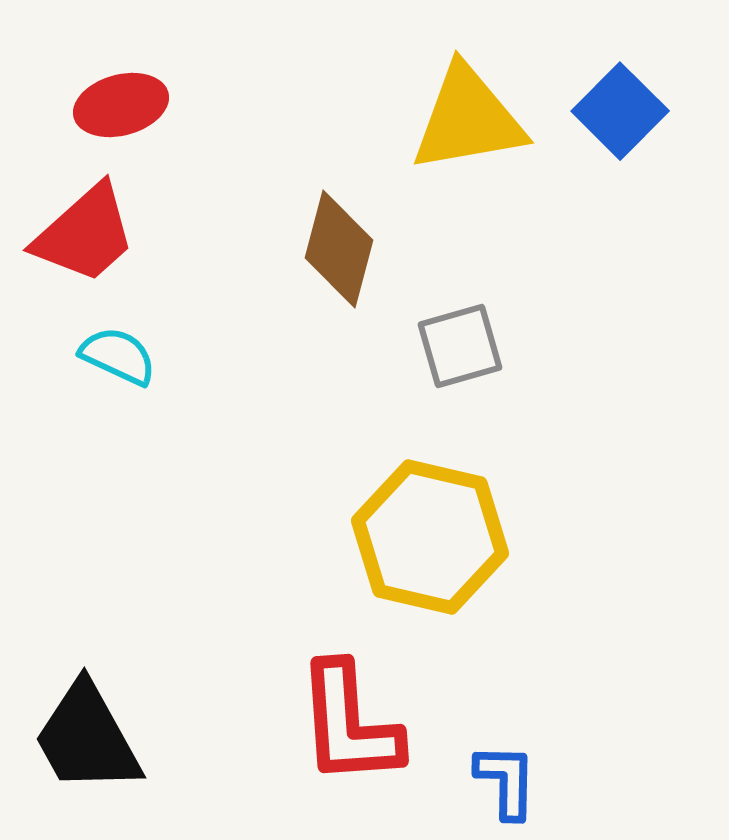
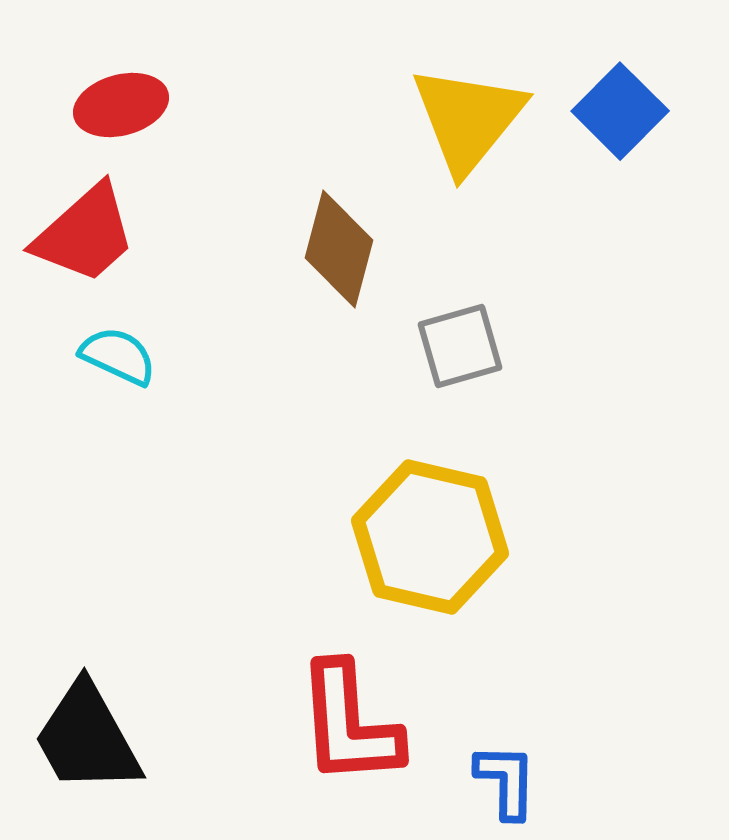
yellow triangle: rotated 41 degrees counterclockwise
